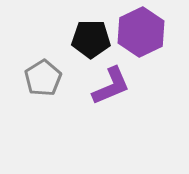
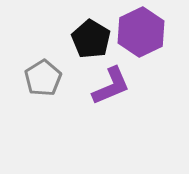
black pentagon: rotated 30 degrees clockwise
